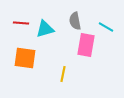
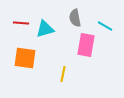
gray semicircle: moved 3 px up
cyan line: moved 1 px left, 1 px up
